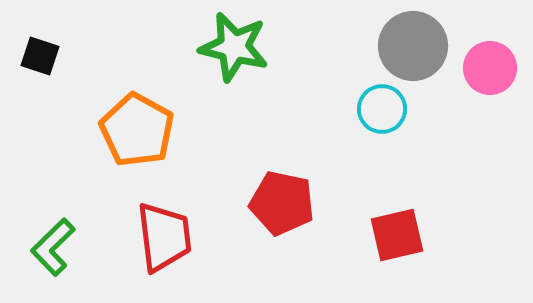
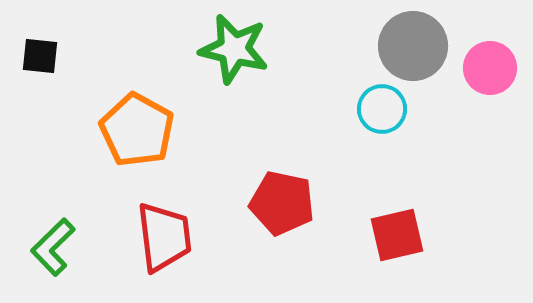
green star: moved 2 px down
black square: rotated 12 degrees counterclockwise
